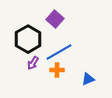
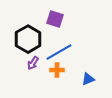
purple square: rotated 24 degrees counterclockwise
